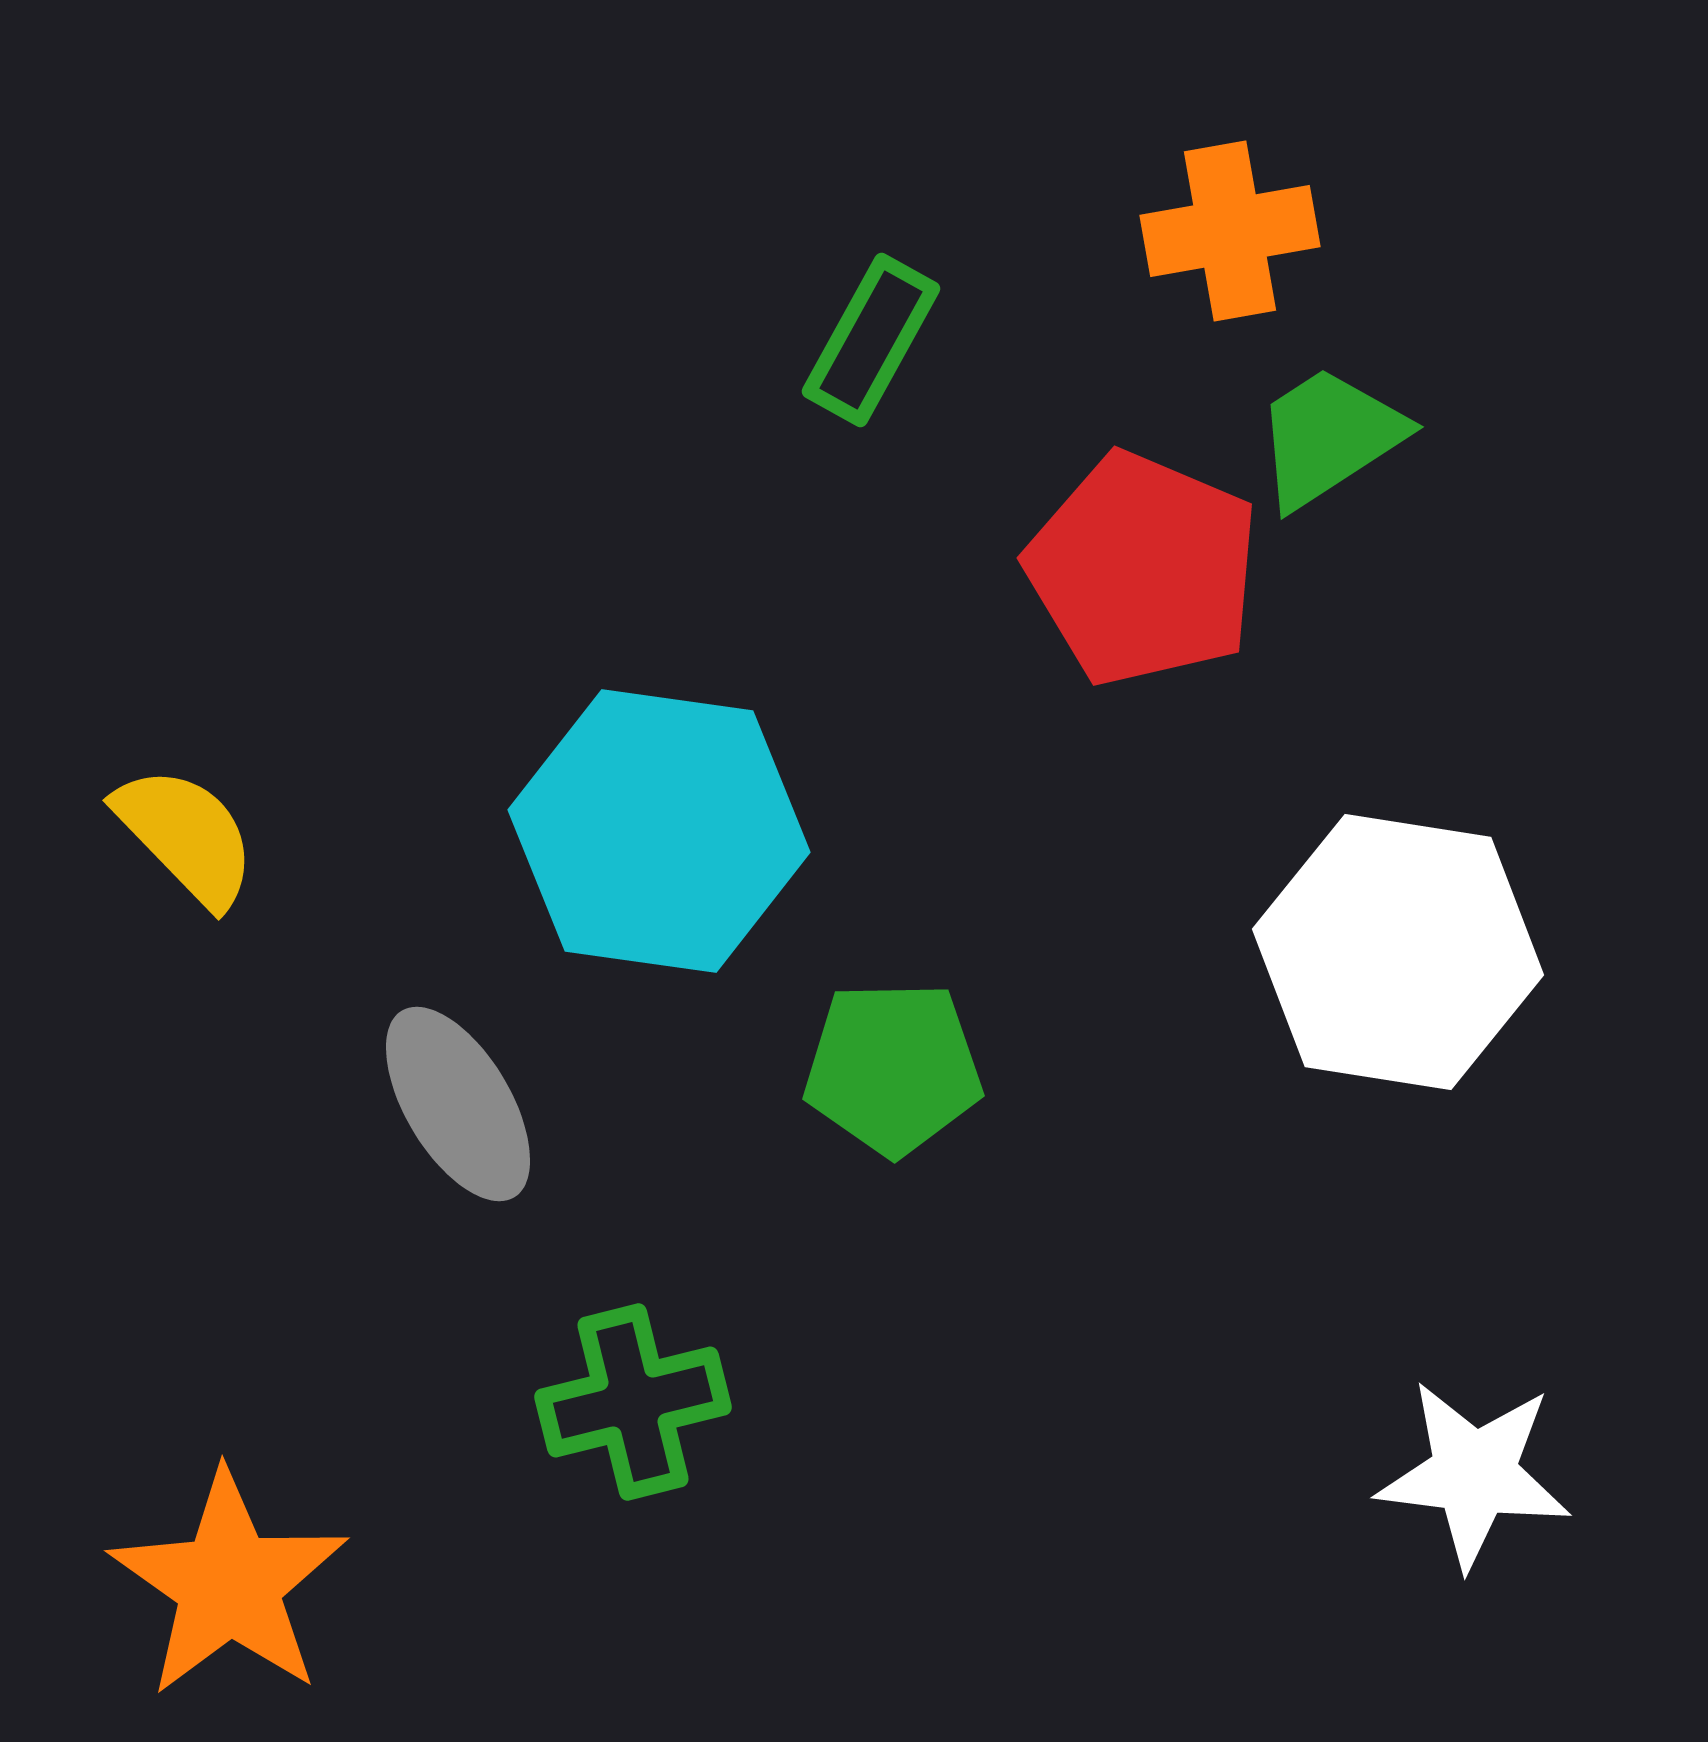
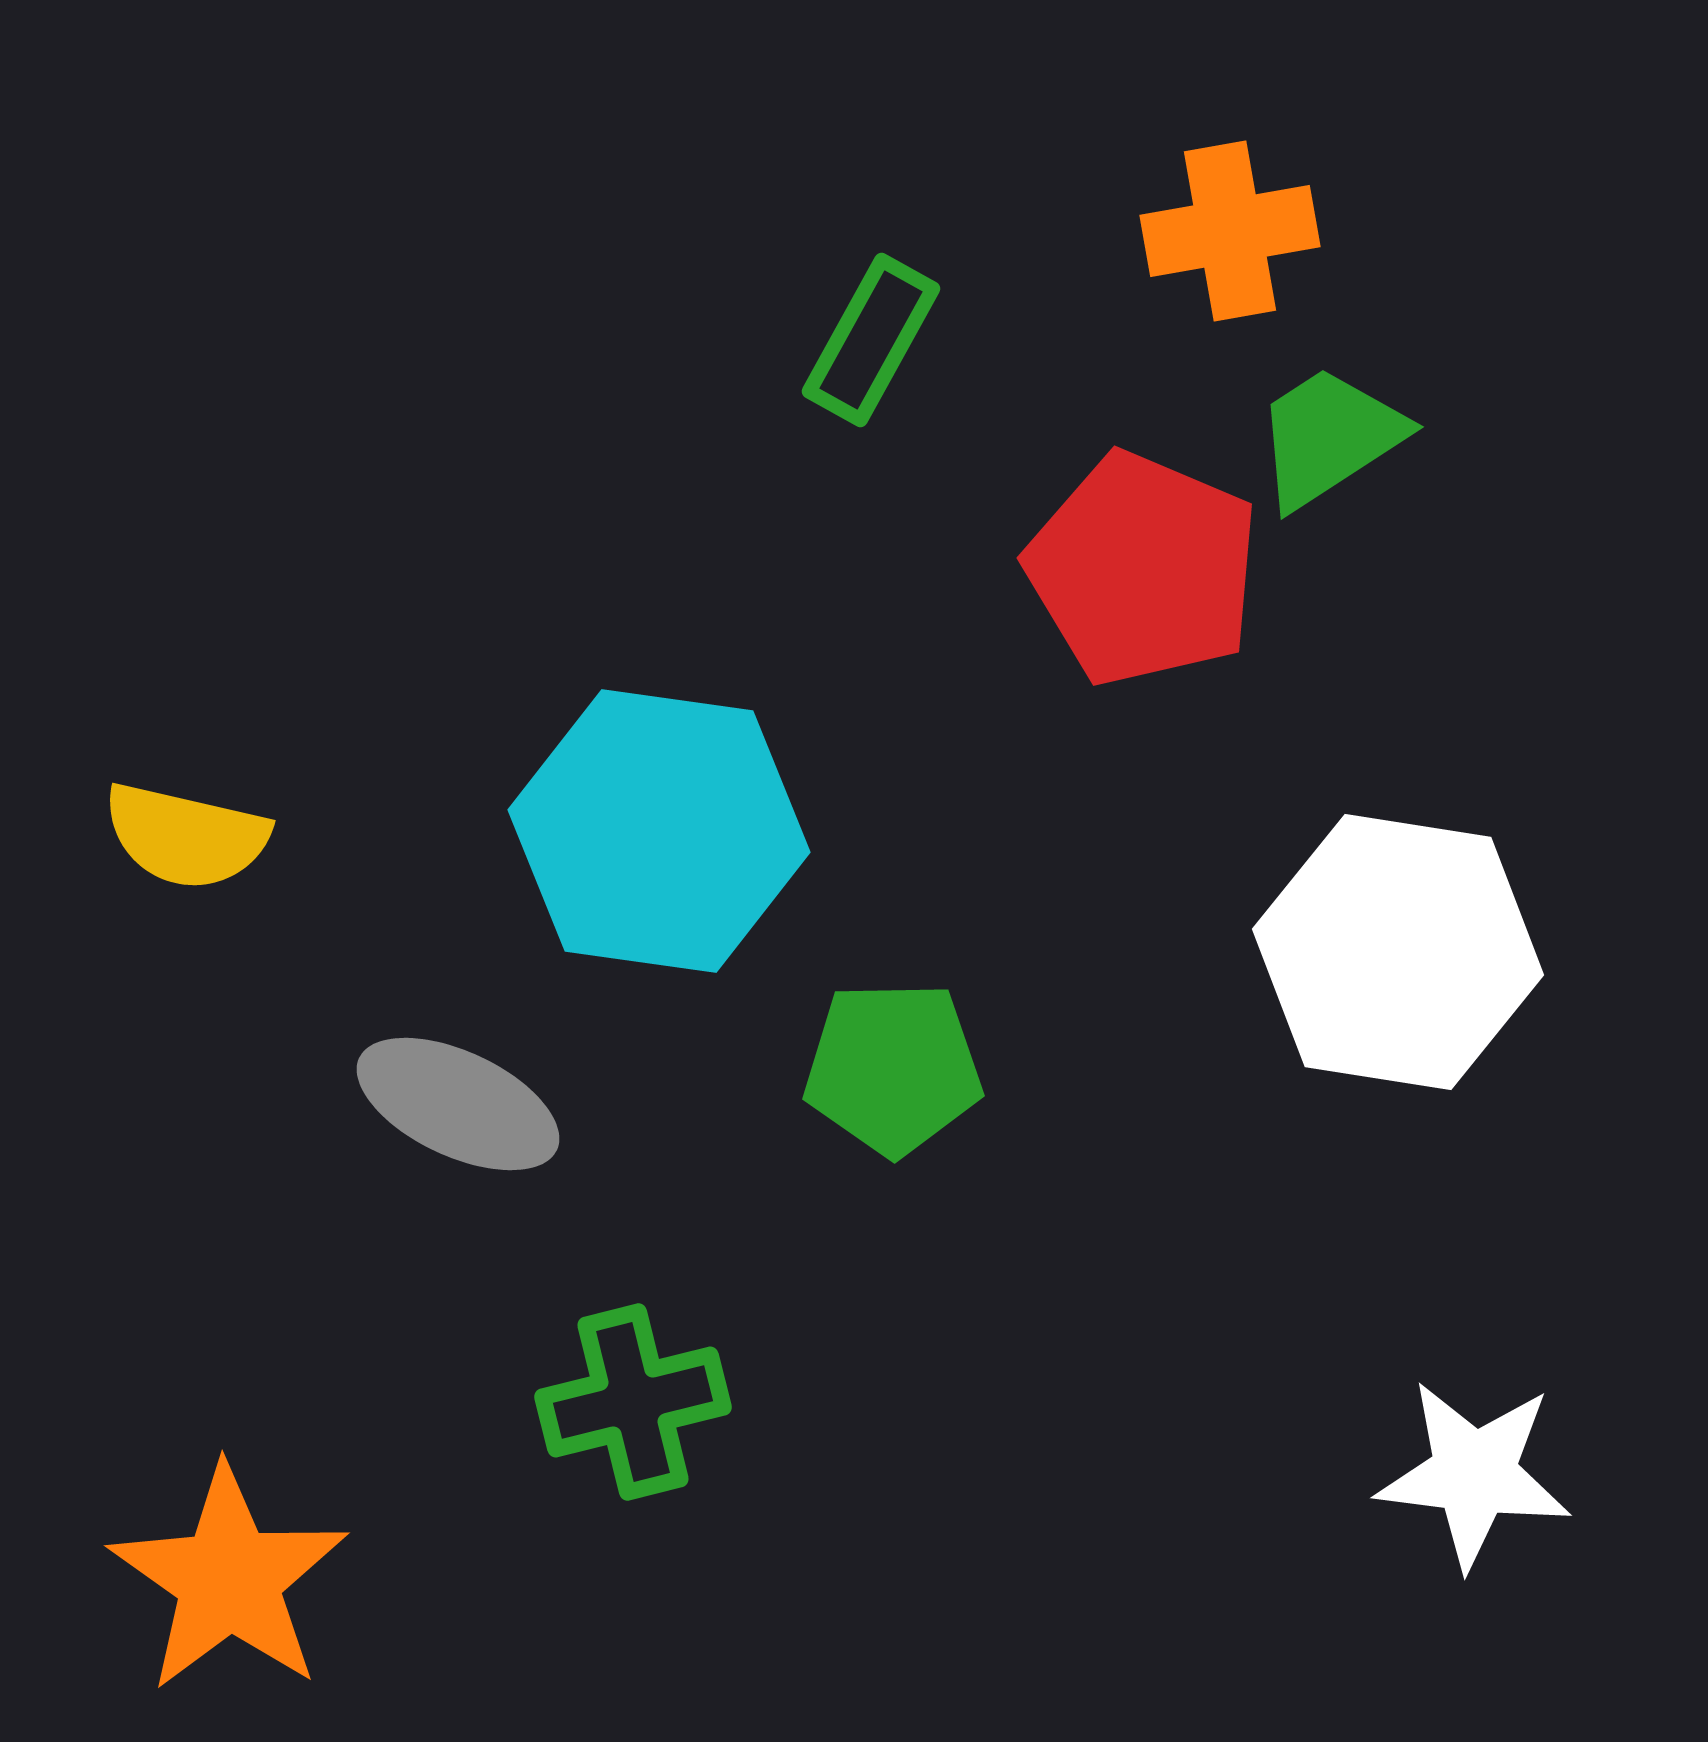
yellow semicircle: rotated 147 degrees clockwise
gray ellipse: rotated 34 degrees counterclockwise
orange star: moved 5 px up
